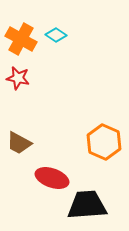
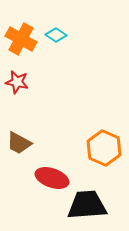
red star: moved 1 px left, 4 px down
orange hexagon: moved 6 px down
